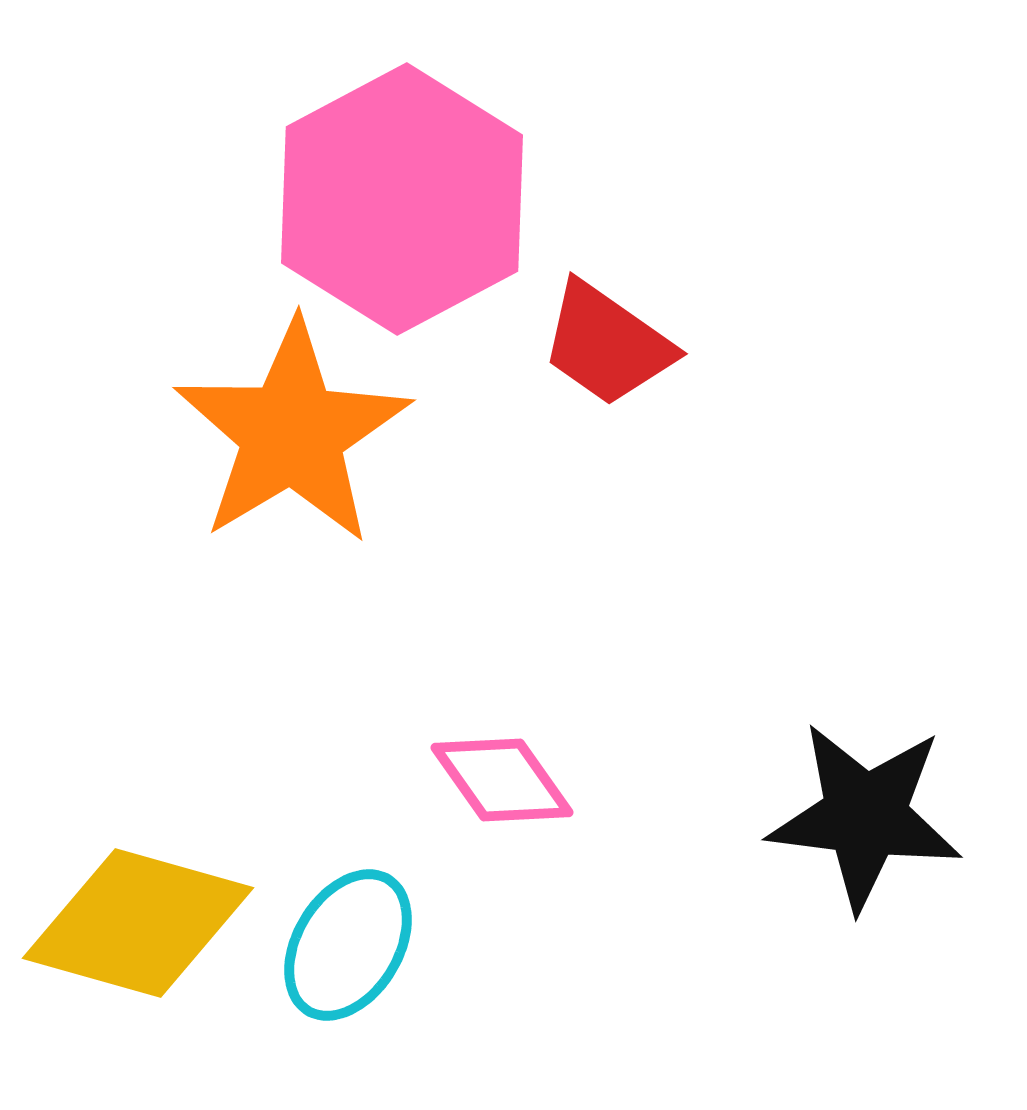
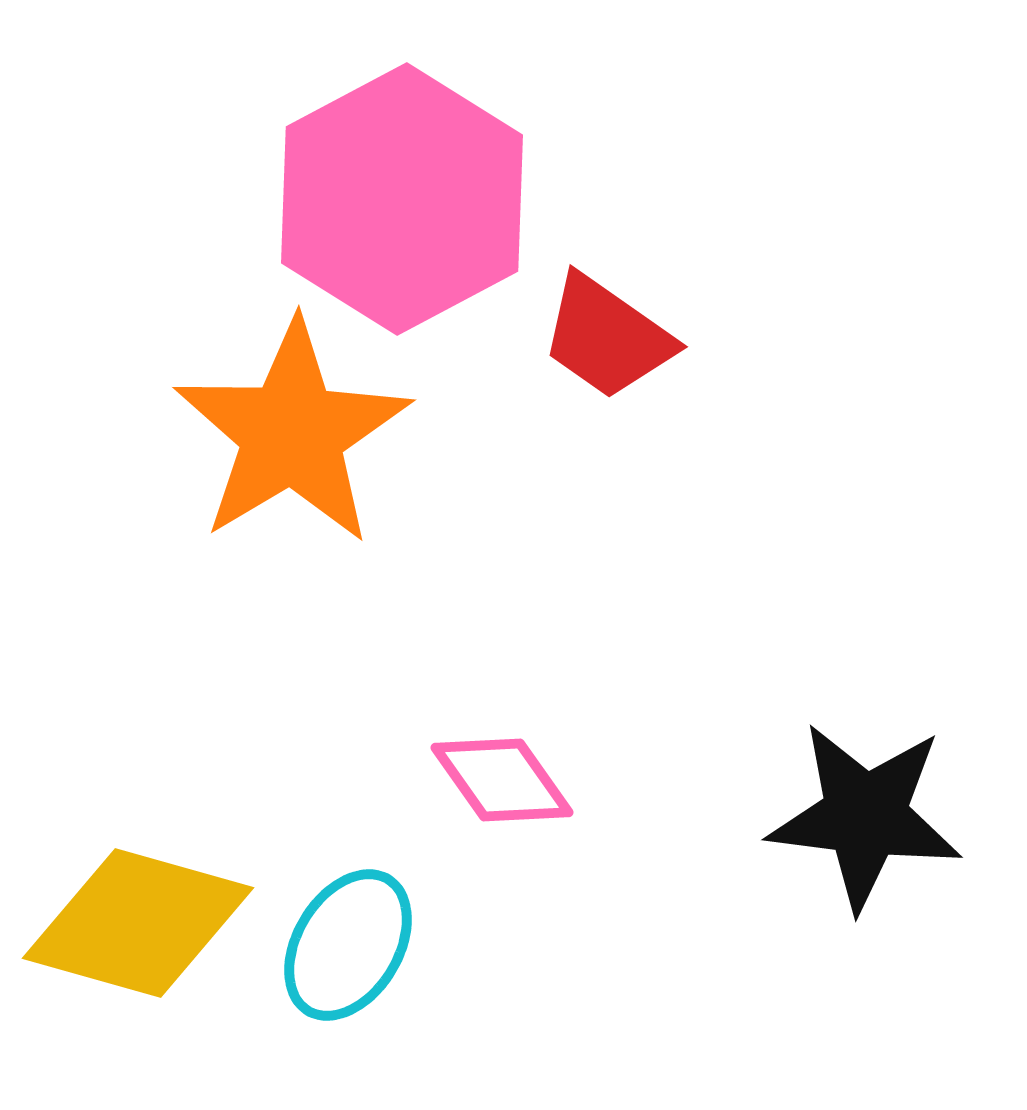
red trapezoid: moved 7 px up
